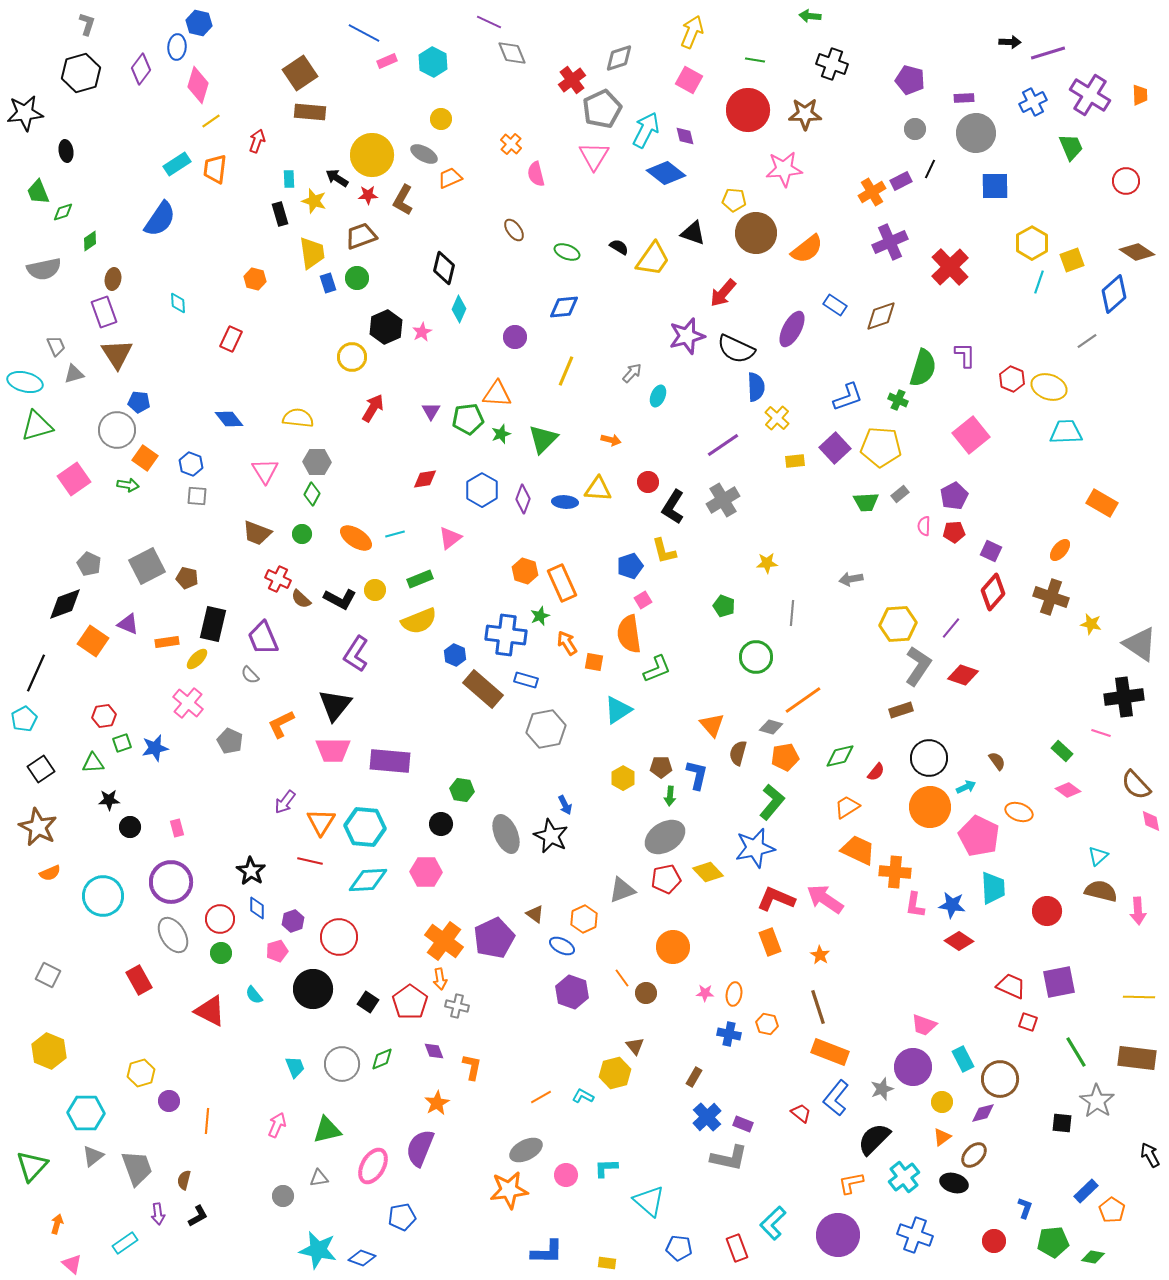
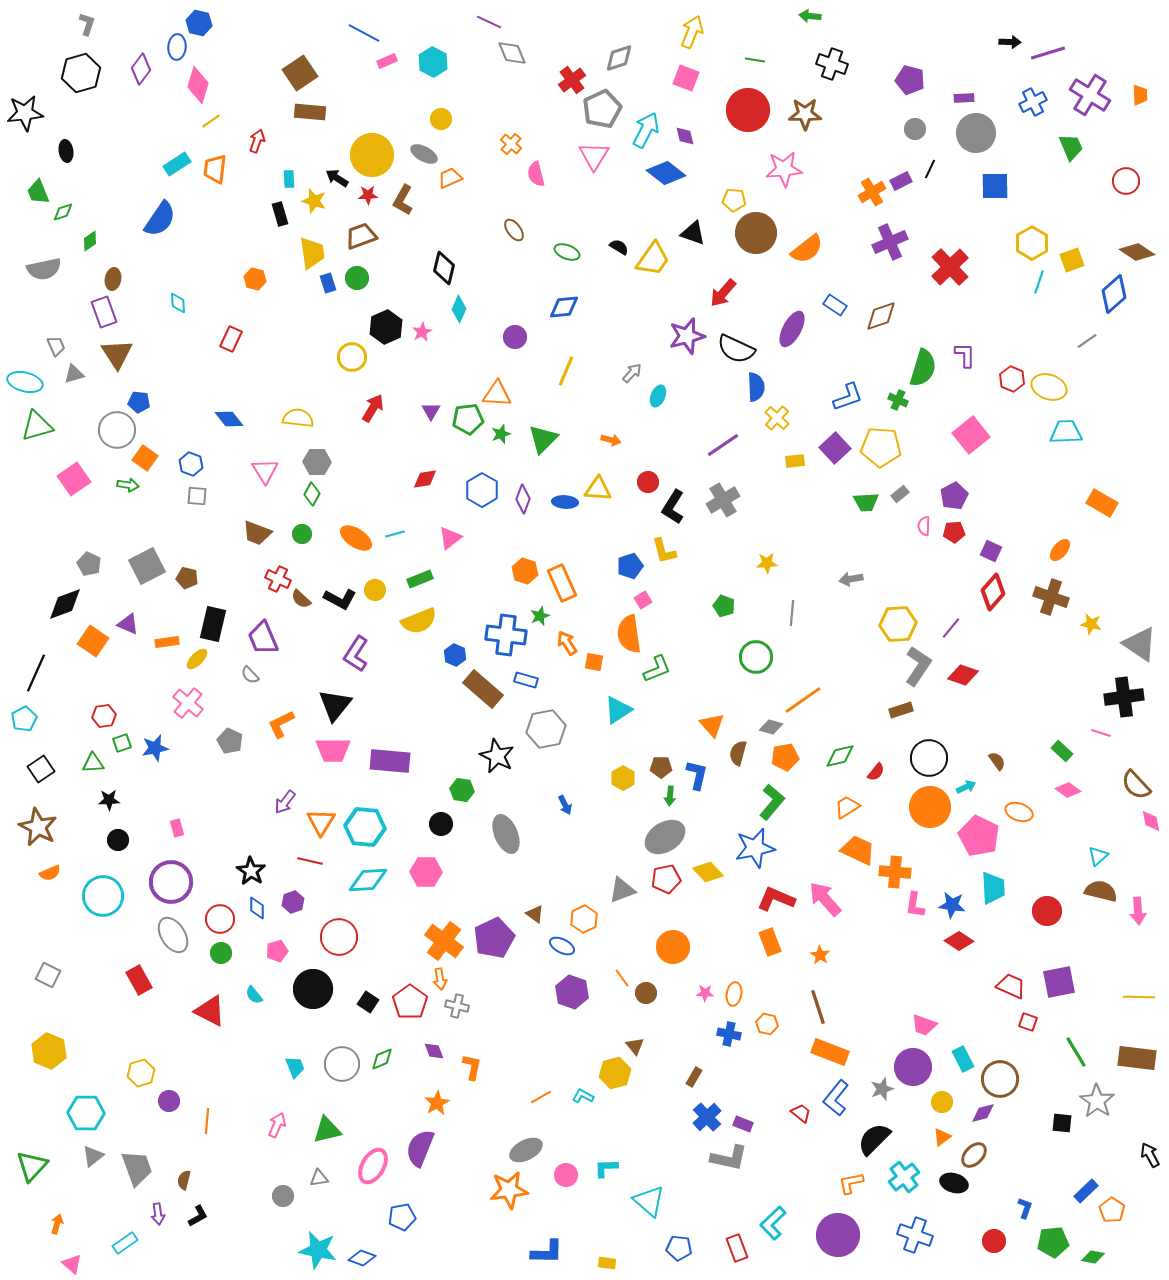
pink square at (689, 80): moved 3 px left, 2 px up; rotated 8 degrees counterclockwise
black circle at (130, 827): moved 12 px left, 13 px down
black star at (551, 836): moved 54 px left, 80 px up
pink arrow at (825, 899): rotated 15 degrees clockwise
purple hexagon at (293, 921): moved 19 px up
